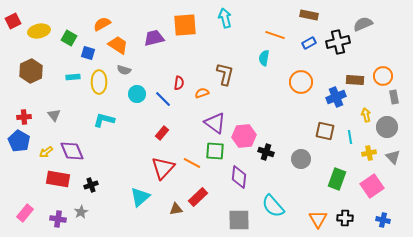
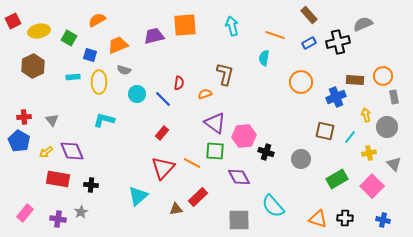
brown rectangle at (309, 15): rotated 36 degrees clockwise
cyan arrow at (225, 18): moved 7 px right, 8 px down
orange semicircle at (102, 24): moved 5 px left, 4 px up
purple trapezoid at (154, 38): moved 2 px up
orange trapezoid at (118, 45): rotated 55 degrees counterclockwise
blue square at (88, 53): moved 2 px right, 2 px down
brown hexagon at (31, 71): moved 2 px right, 5 px up
orange semicircle at (202, 93): moved 3 px right, 1 px down
gray triangle at (54, 115): moved 2 px left, 5 px down
cyan line at (350, 137): rotated 48 degrees clockwise
gray triangle at (393, 157): moved 1 px right, 7 px down
purple diamond at (239, 177): rotated 35 degrees counterclockwise
green rectangle at (337, 179): rotated 40 degrees clockwise
black cross at (91, 185): rotated 24 degrees clockwise
pink square at (372, 186): rotated 10 degrees counterclockwise
cyan triangle at (140, 197): moved 2 px left, 1 px up
orange triangle at (318, 219): rotated 42 degrees counterclockwise
